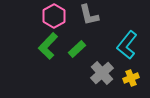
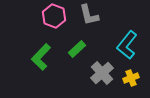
pink hexagon: rotated 10 degrees counterclockwise
green L-shape: moved 7 px left, 11 px down
